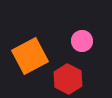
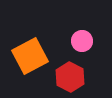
red hexagon: moved 2 px right, 2 px up
